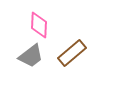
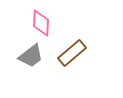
pink diamond: moved 2 px right, 2 px up
